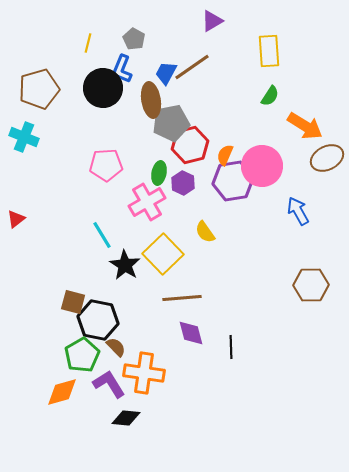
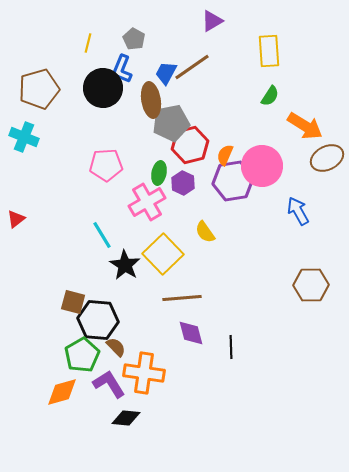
black hexagon at (98, 320): rotated 6 degrees counterclockwise
